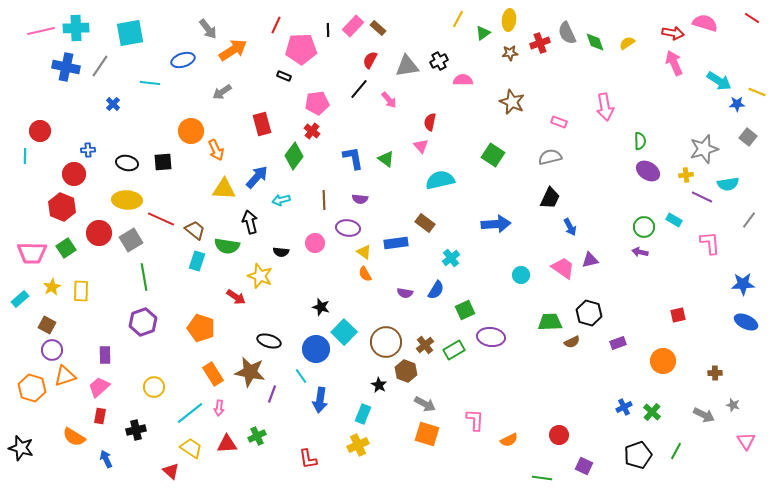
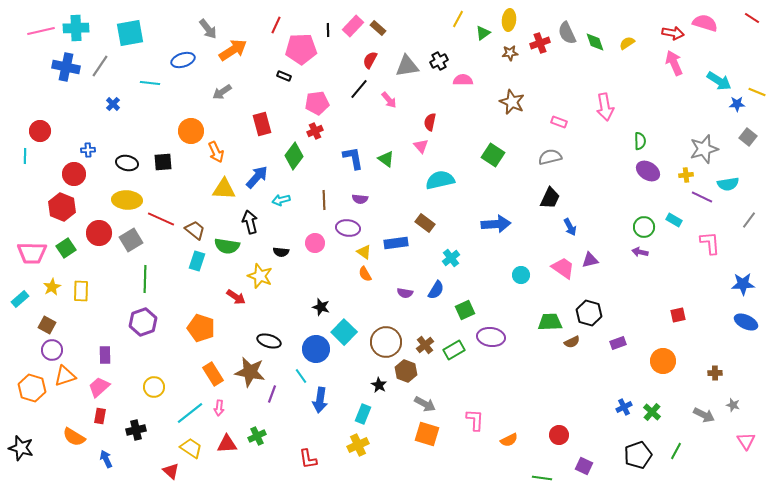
red cross at (312, 131): moved 3 px right; rotated 28 degrees clockwise
orange arrow at (216, 150): moved 2 px down
green line at (144, 277): moved 1 px right, 2 px down; rotated 12 degrees clockwise
